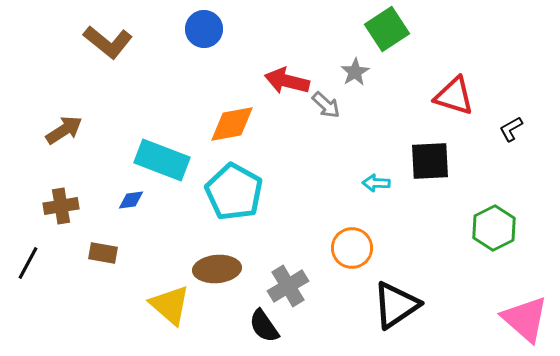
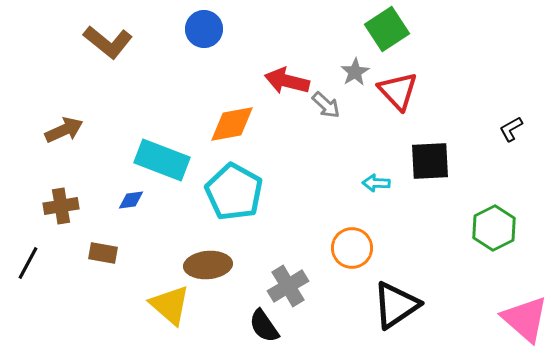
red triangle: moved 56 px left, 5 px up; rotated 30 degrees clockwise
brown arrow: rotated 9 degrees clockwise
brown ellipse: moved 9 px left, 4 px up
